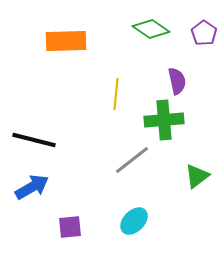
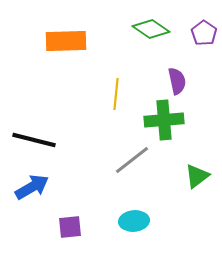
cyan ellipse: rotated 40 degrees clockwise
